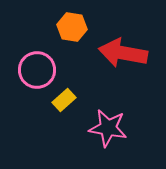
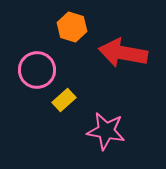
orange hexagon: rotated 8 degrees clockwise
pink star: moved 2 px left, 3 px down
